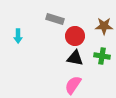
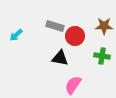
gray rectangle: moved 7 px down
cyan arrow: moved 2 px left, 1 px up; rotated 48 degrees clockwise
black triangle: moved 15 px left
